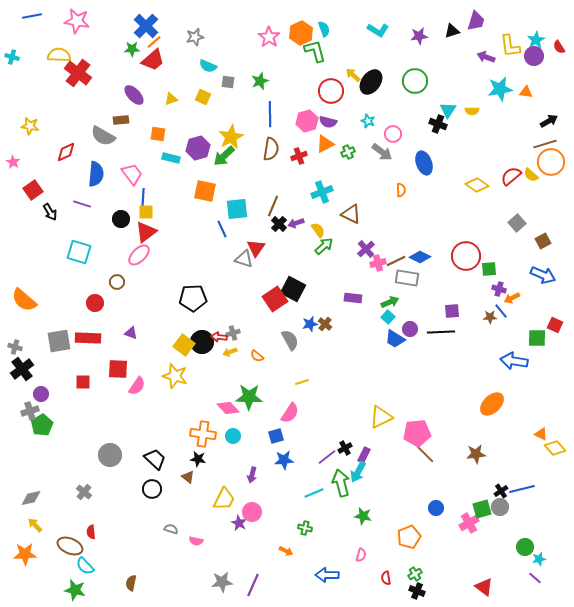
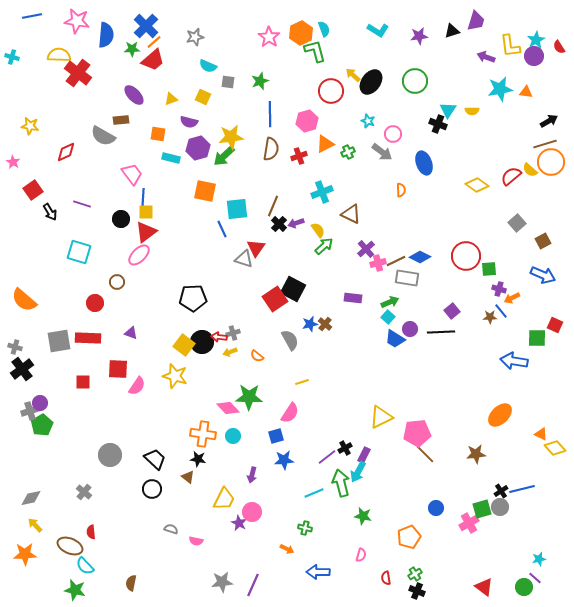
purple semicircle at (328, 122): moved 139 px left
yellow star at (231, 137): rotated 20 degrees clockwise
blue semicircle at (96, 174): moved 10 px right, 139 px up
yellow semicircle at (531, 175): moved 1 px left, 5 px up
purple square at (452, 311): rotated 35 degrees counterclockwise
purple circle at (41, 394): moved 1 px left, 9 px down
orange ellipse at (492, 404): moved 8 px right, 11 px down
green circle at (525, 547): moved 1 px left, 40 px down
orange arrow at (286, 551): moved 1 px right, 2 px up
blue arrow at (327, 575): moved 9 px left, 3 px up
